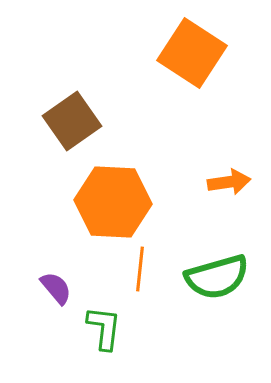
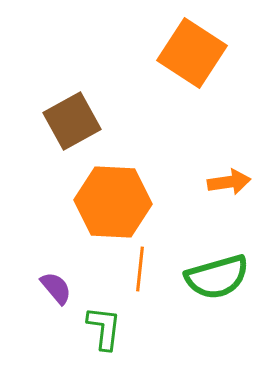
brown square: rotated 6 degrees clockwise
